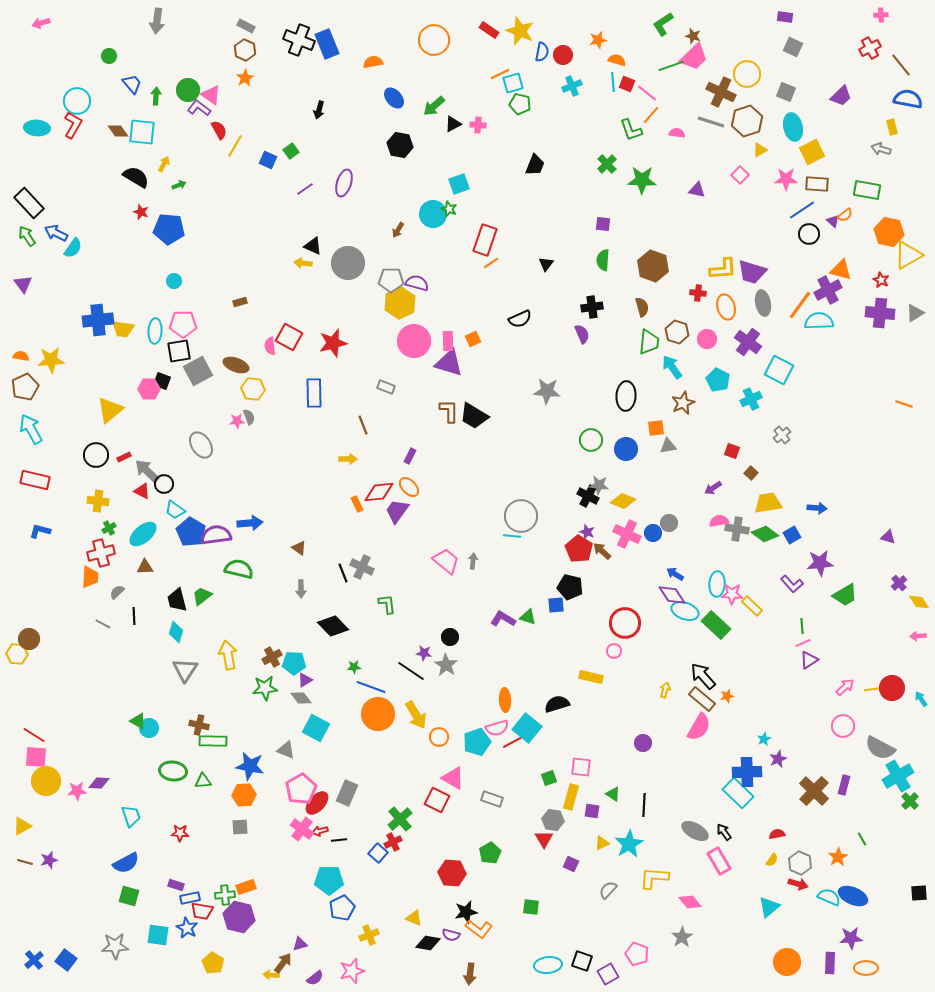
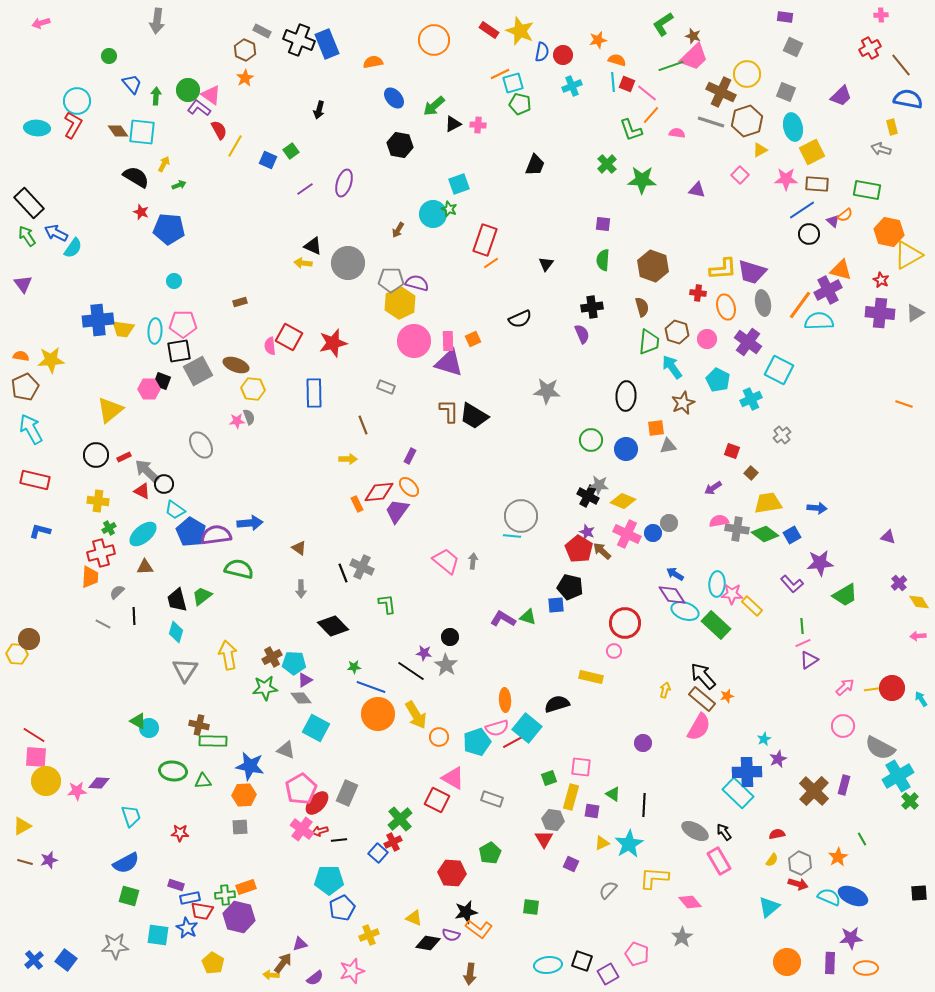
gray rectangle at (246, 26): moved 16 px right, 5 px down
